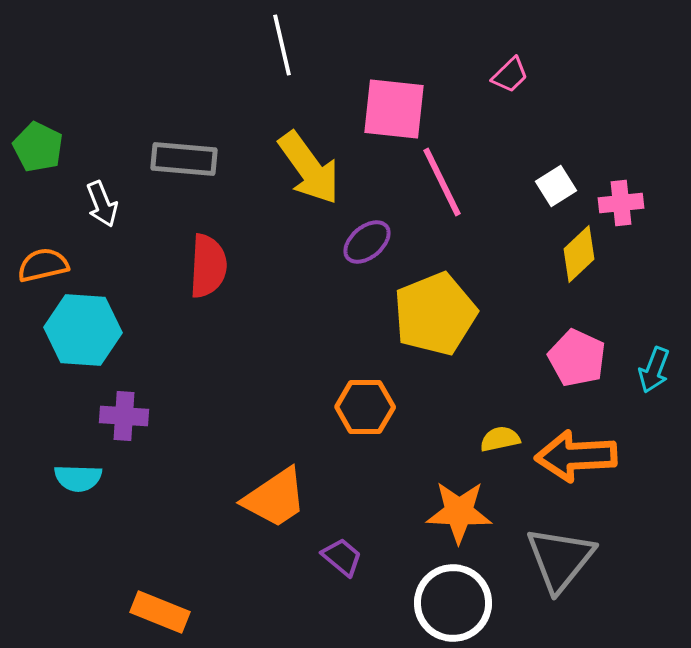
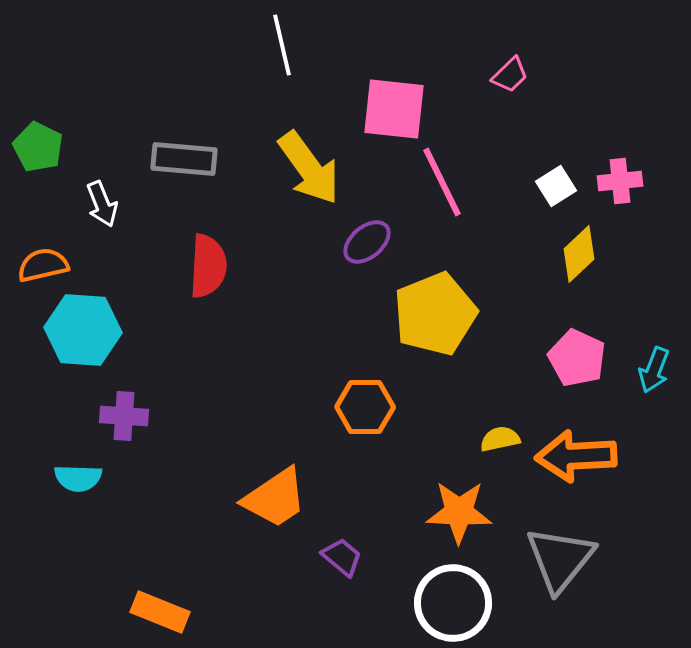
pink cross: moved 1 px left, 22 px up
